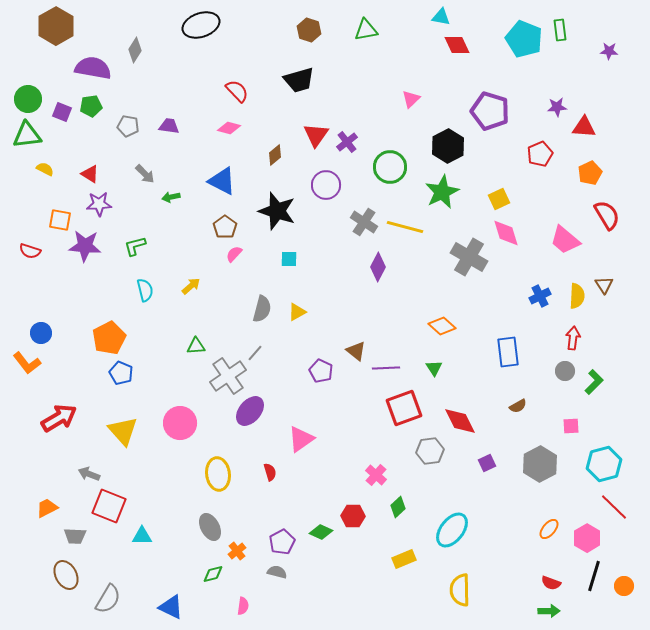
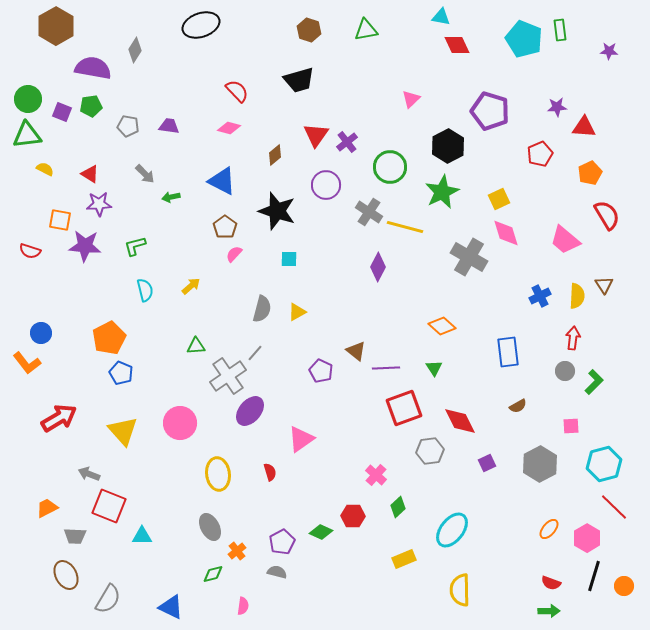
gray cross at (364, 222): moved 5 px right, 10 px up
